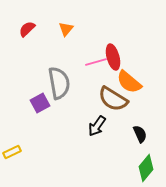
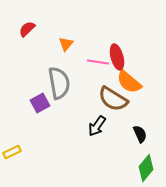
orange triangle: moved 15 px down
red ellipse: moved 4 px right
pink line: moved 2 px right; rotated 25 degrees clockwise
